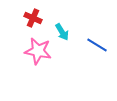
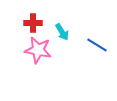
red cross: moved 5 px down; rotated 24 degrees counterclockwise
pink star: moved 1 px up
